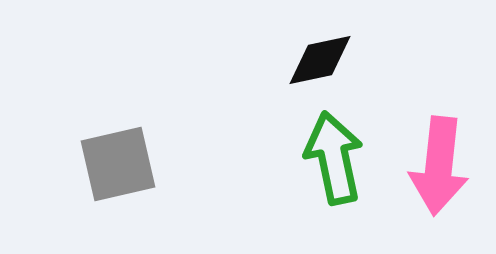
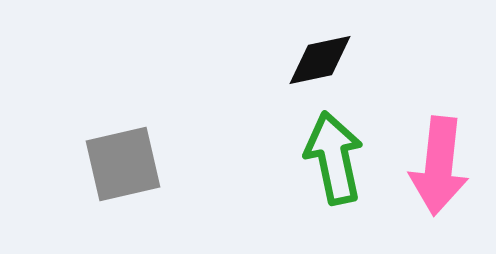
gray square: moved 5 px right
